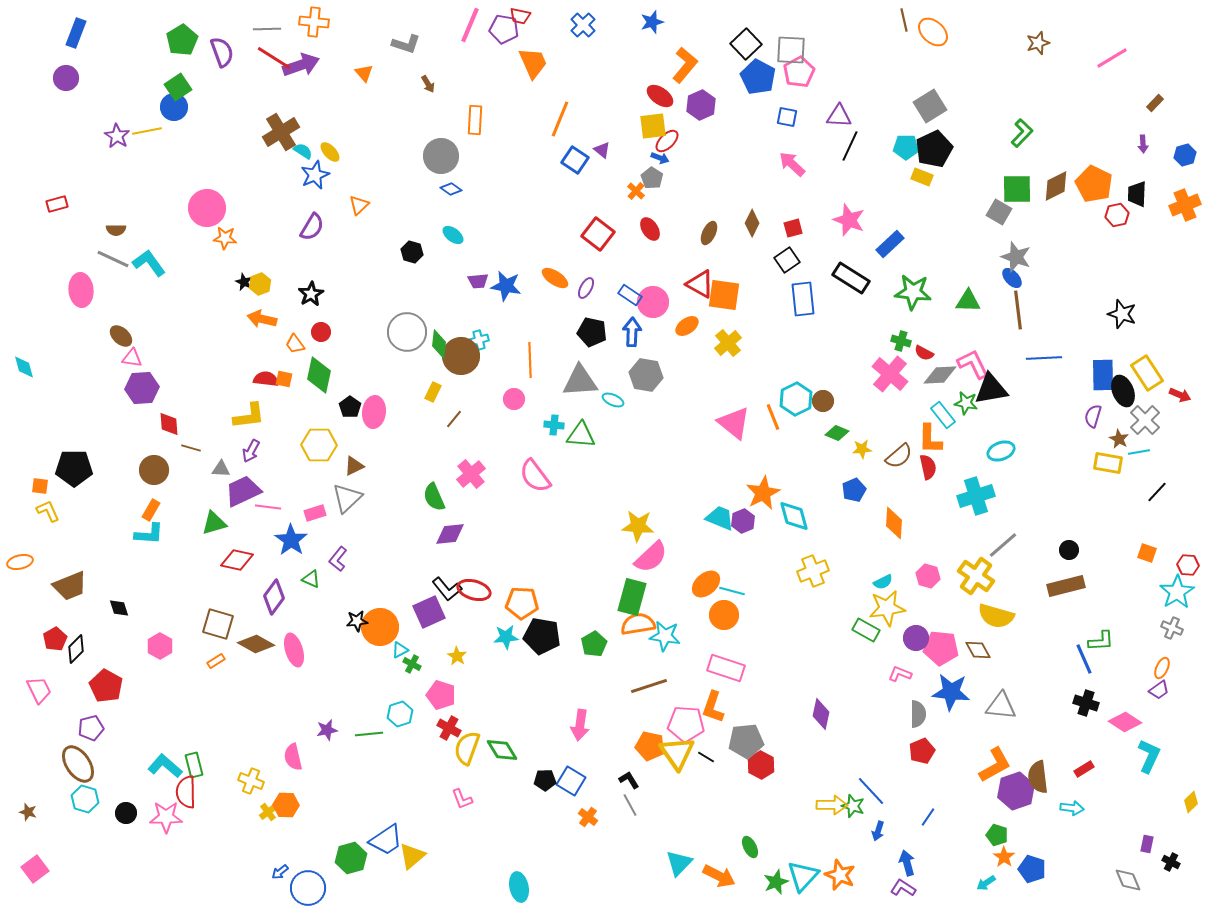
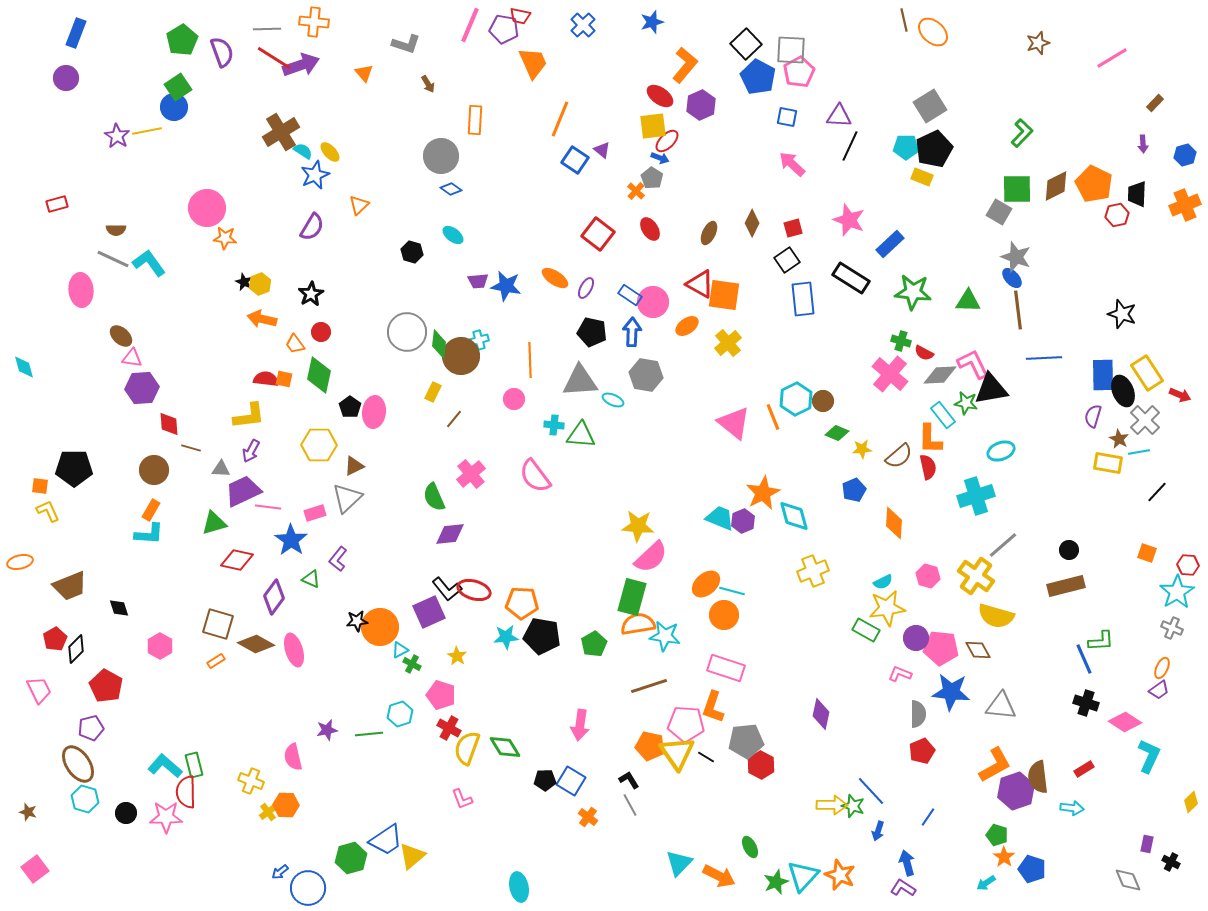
green diamond at (502, 750): moved 3 px right, 3 px up
